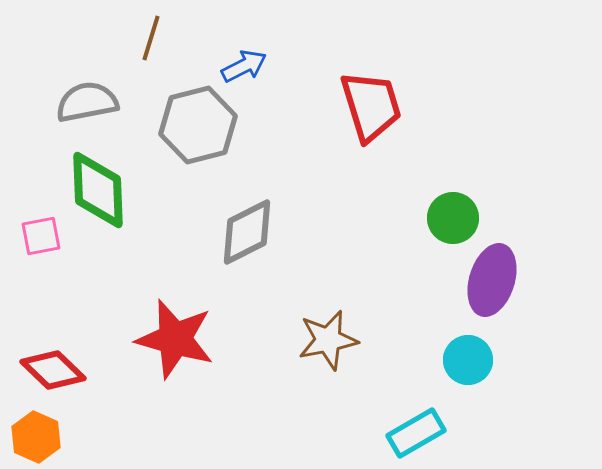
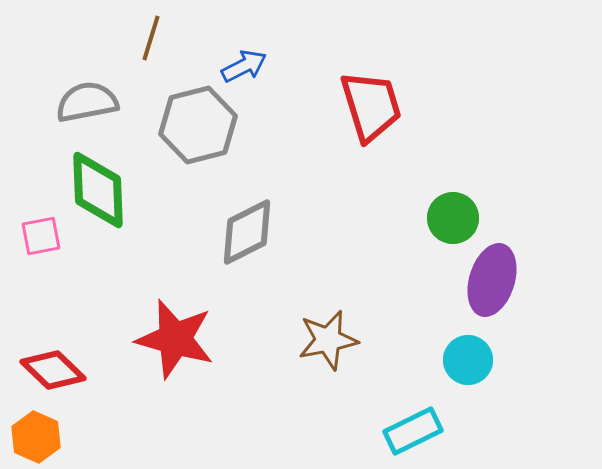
cyan rectangle: moved 3 px left, 2 px up; rotated 4 degrees clockwise
